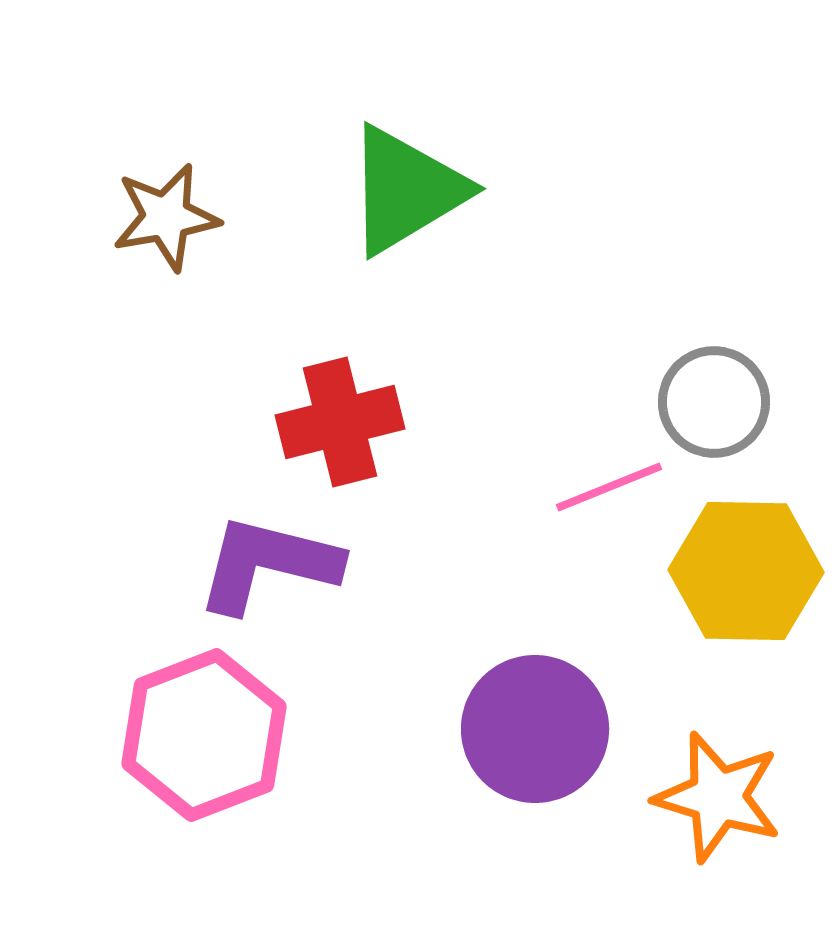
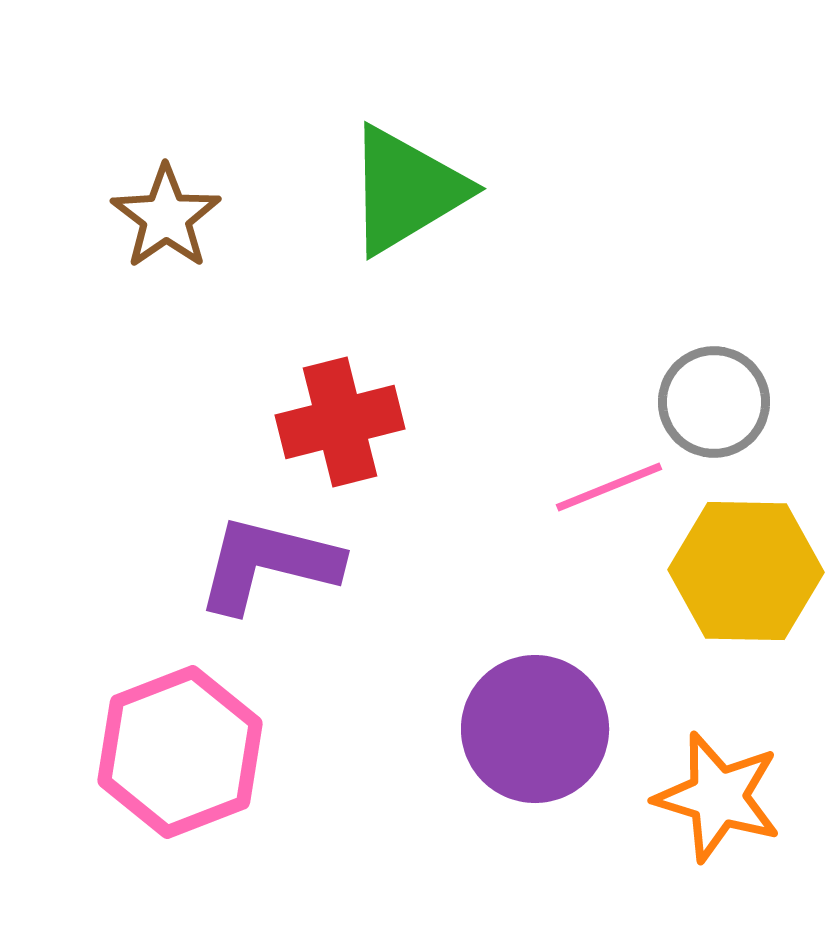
brown star: rotated 25 degrees counterclockwise
pink hexagon: moved 24 px left, 17 px down
